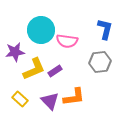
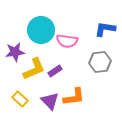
blue L-shape: rotated 95 degrees counterclockwise
